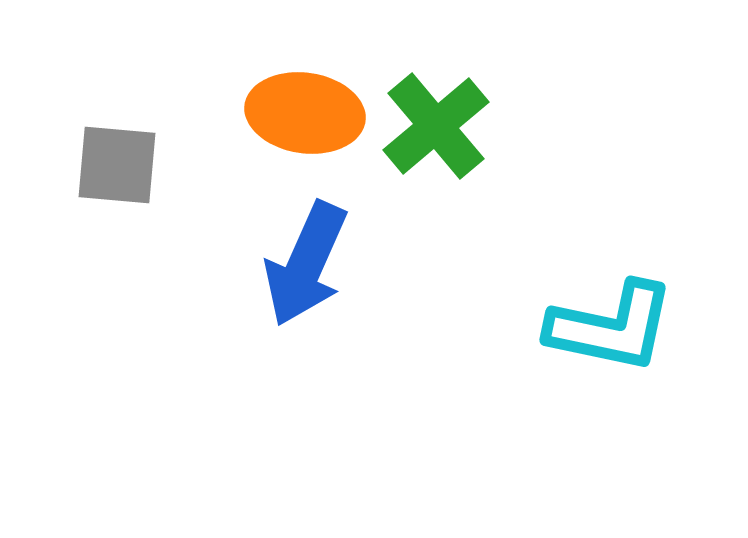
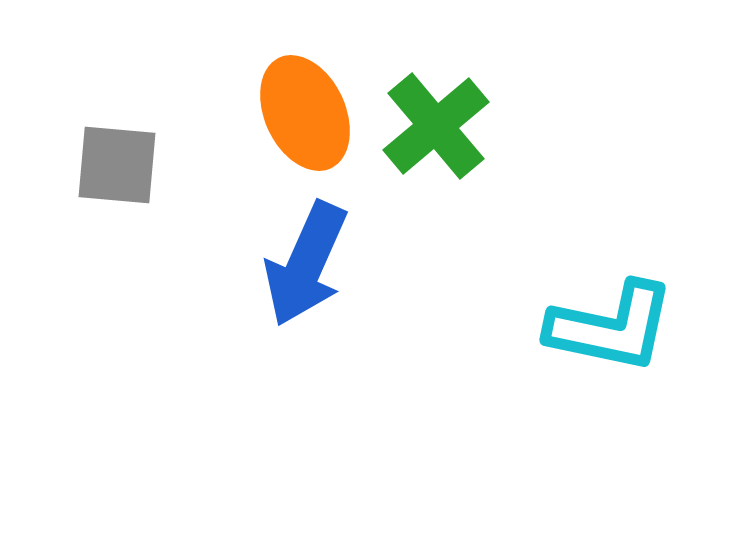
orange ellipse: rotated 57 degrees clockwise
